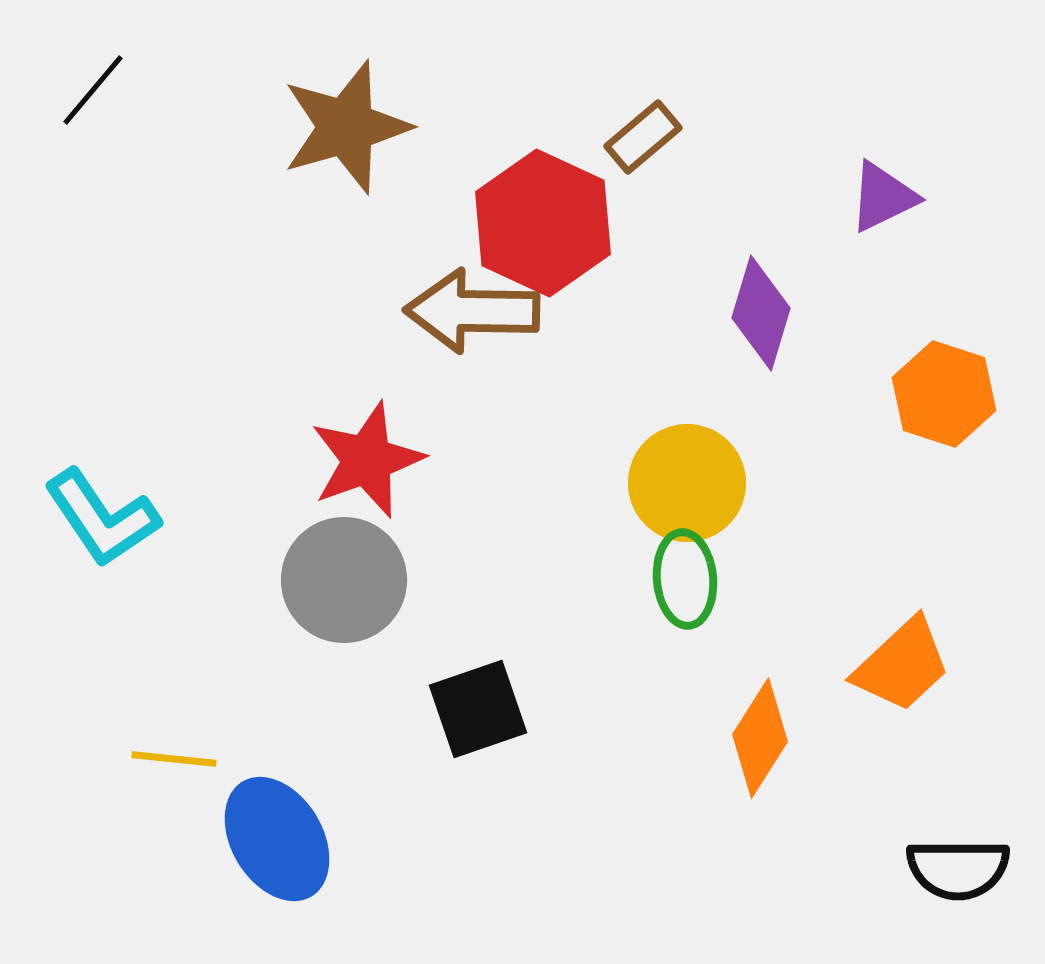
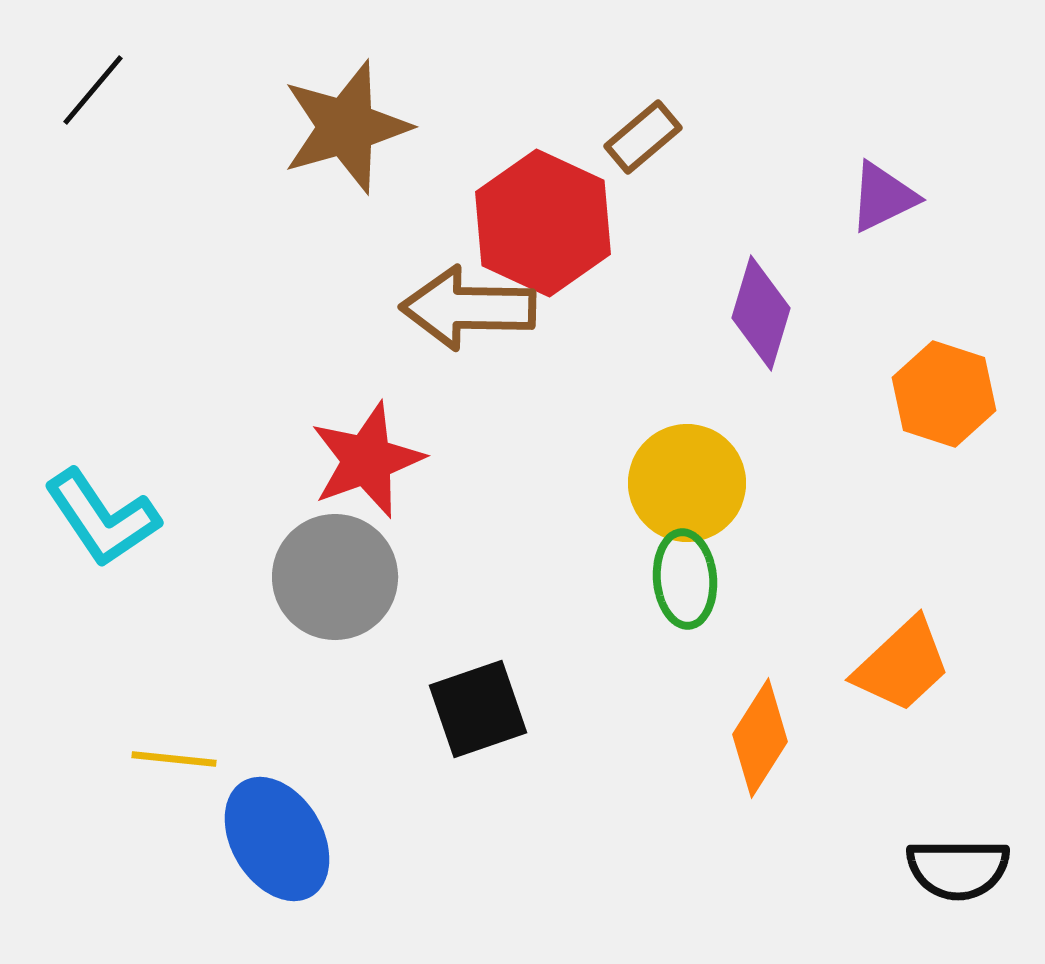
brown arrow: moved 4 px left, 3 px up
gray circle: moved 9 px left, 3 px up
